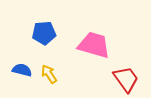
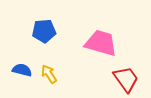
blue pentagon: moved 2 px up
pink trapezoid: moved 7 px right, 2 px up
